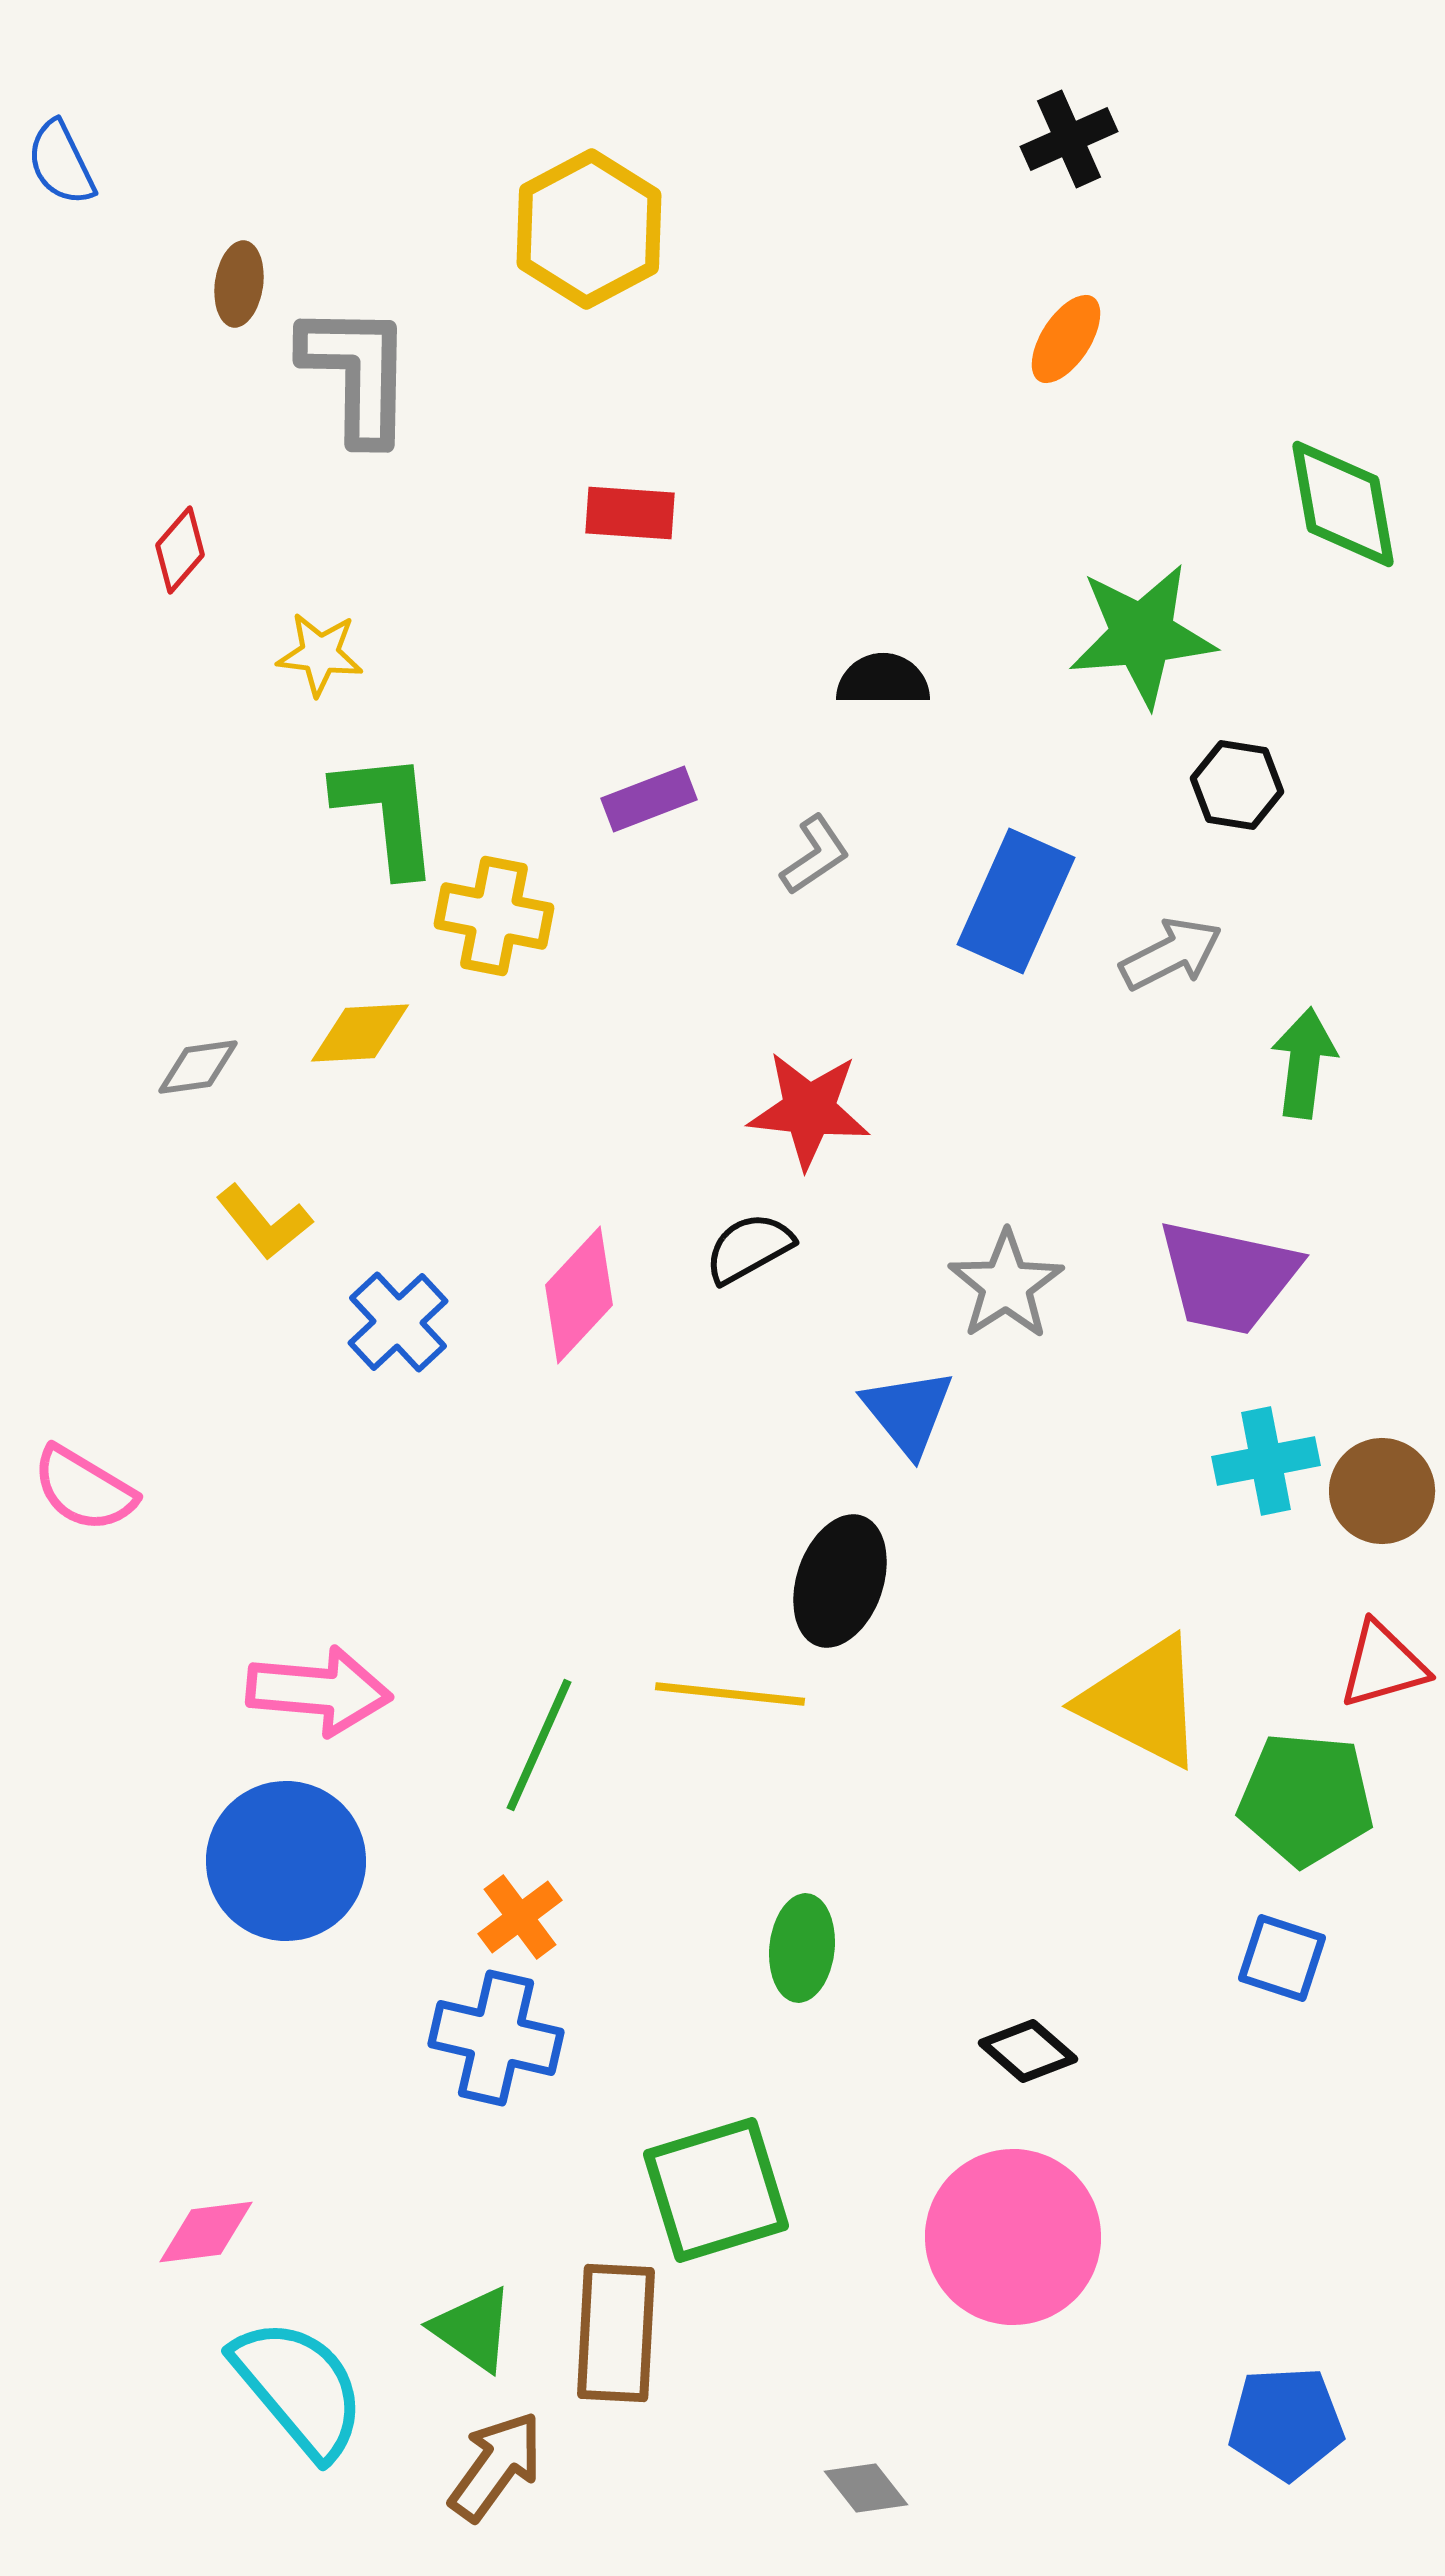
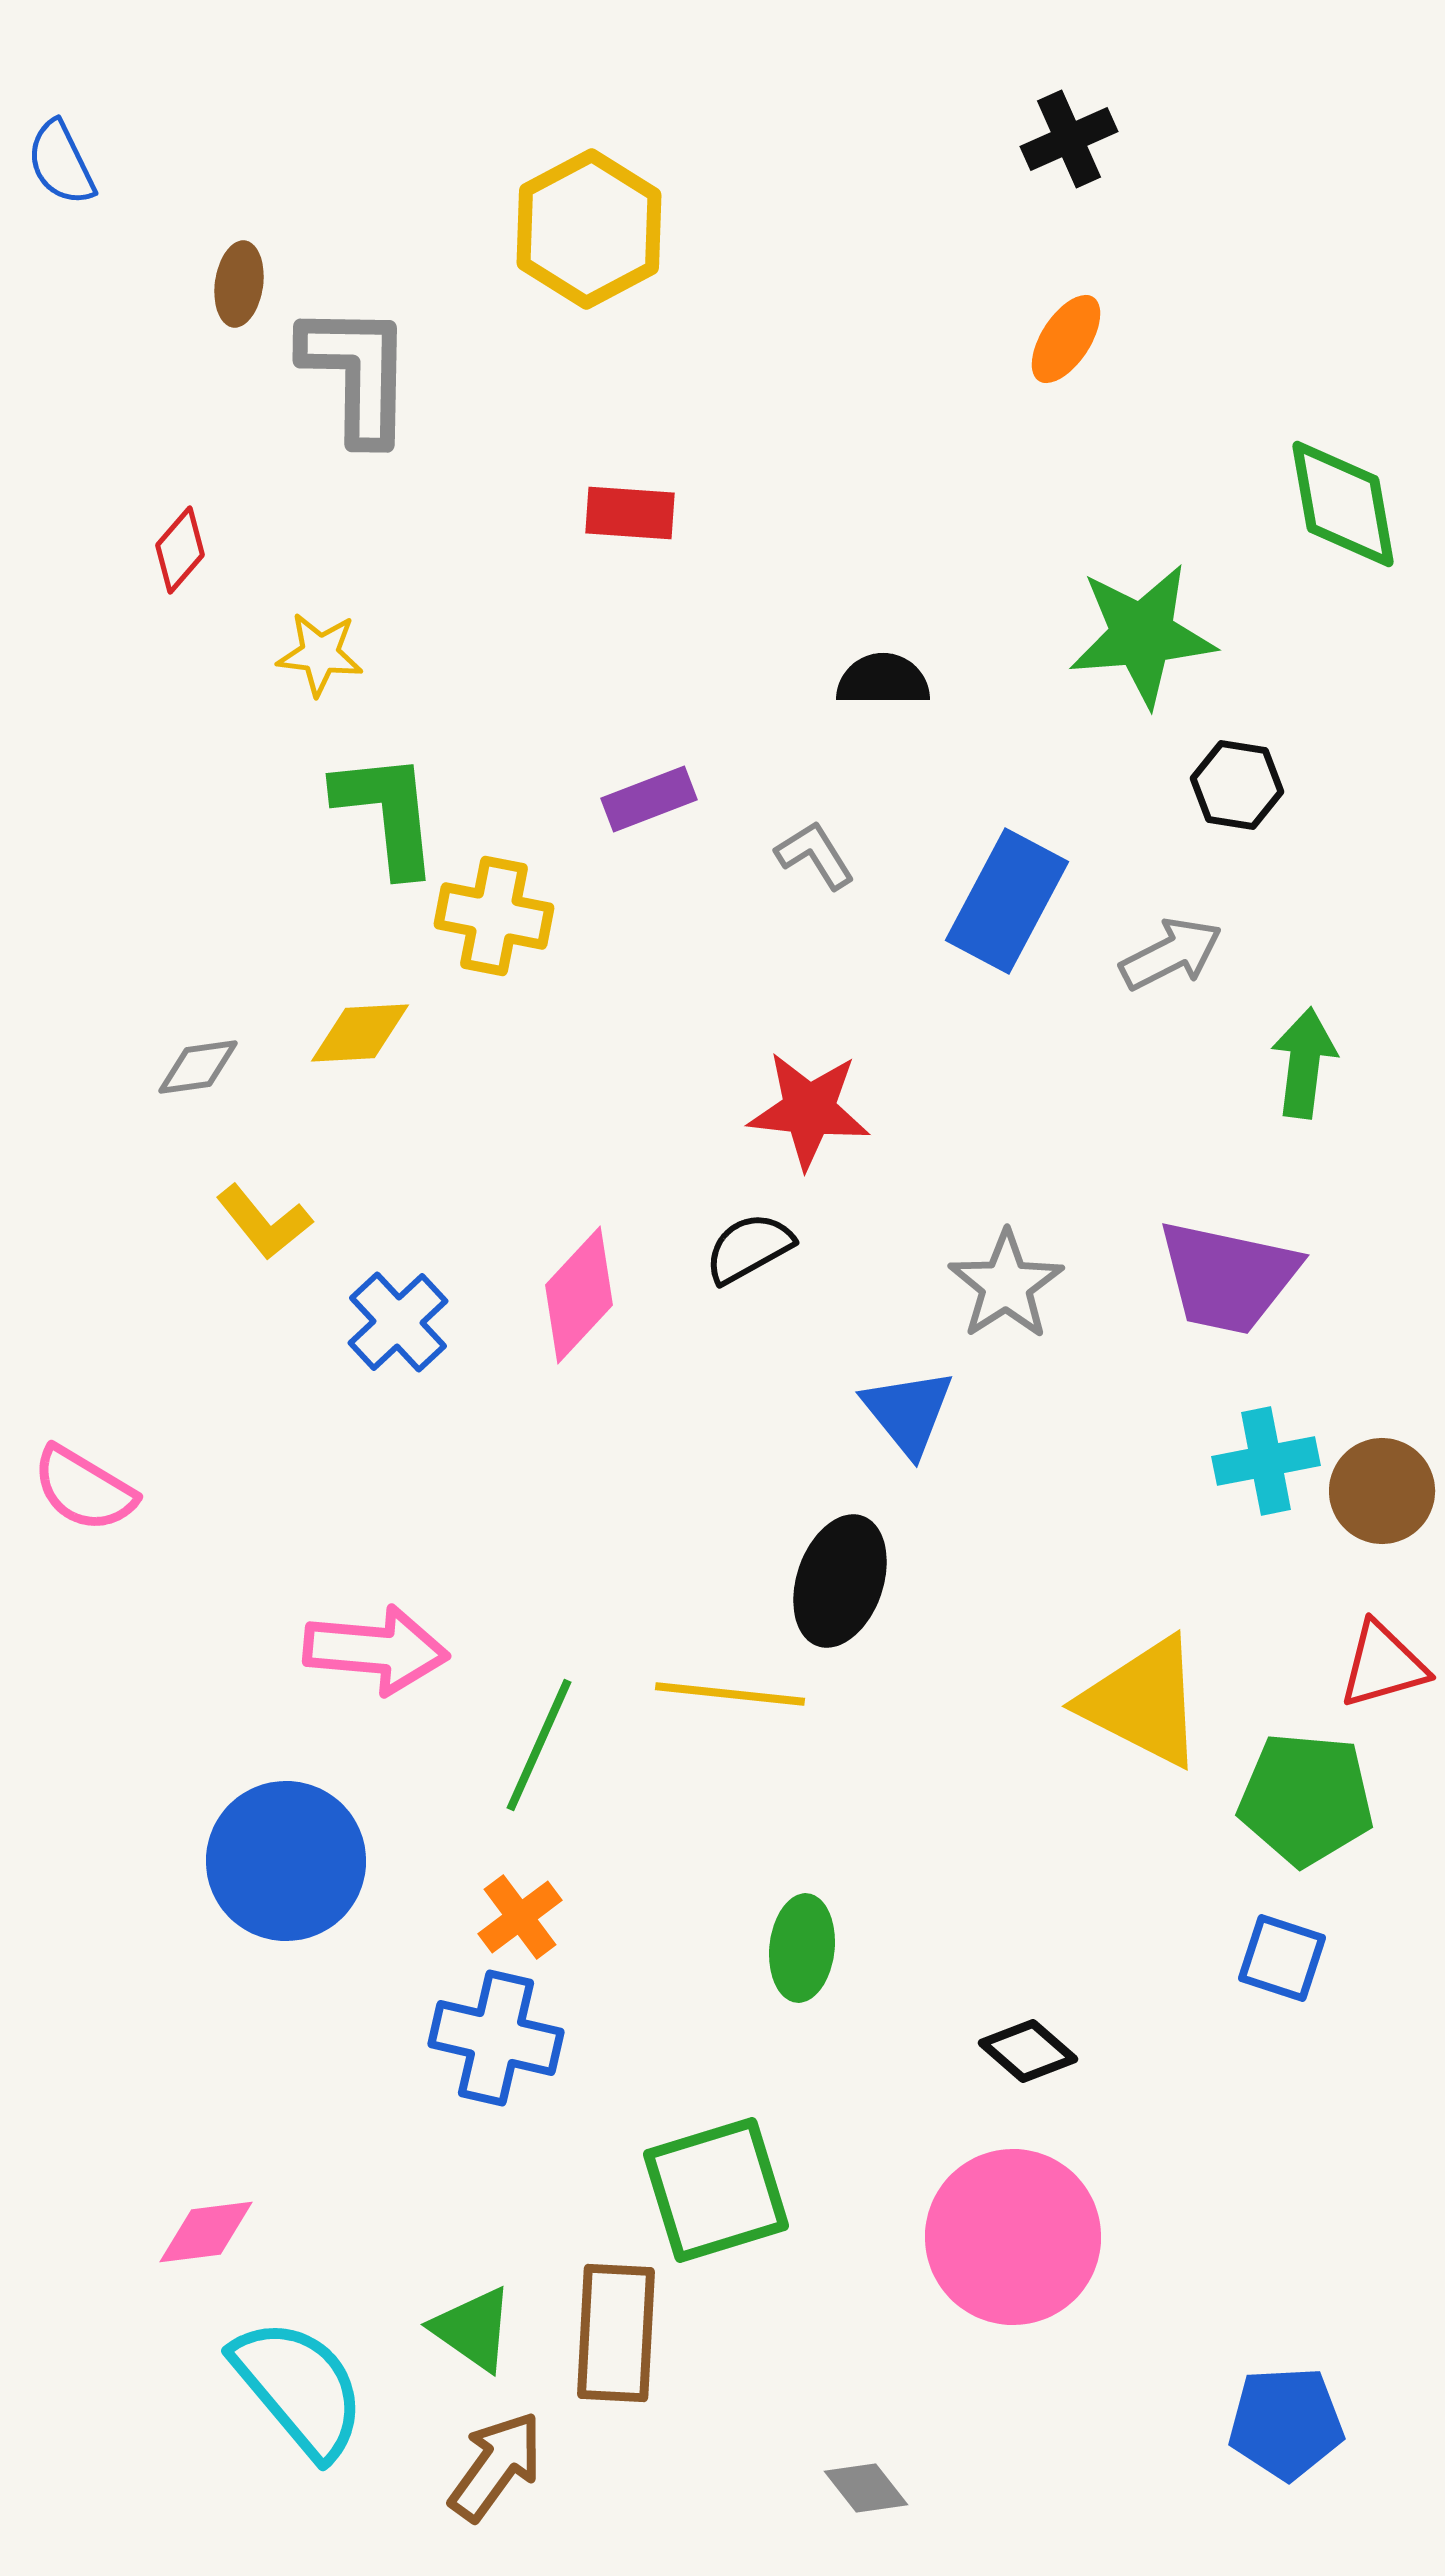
gray L-shape at (815, 855): rotated 88 degrees counterclockwise
blue rectangle at (1016, 901): moved 9 px left; rotated 4 degrees clockwise
pink arrow at (319, 1691): moved 57 px right, 41 px up
